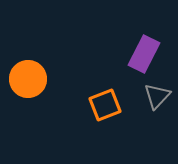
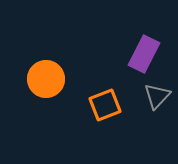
orange circle: moved 18 px right
